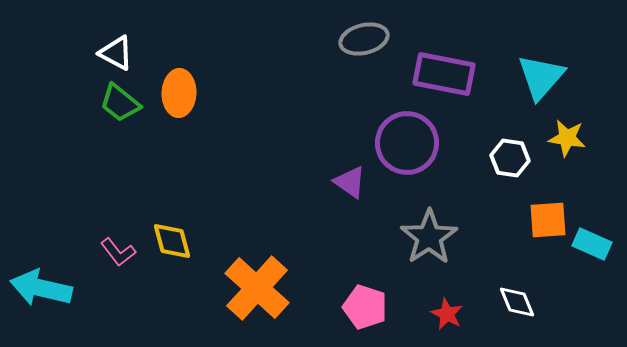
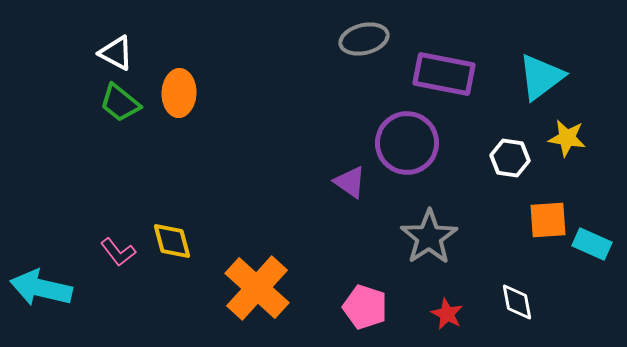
cyan triangle: rotated 12 degrees clockwise
white diamond: rotated 12 degrees clockwise
